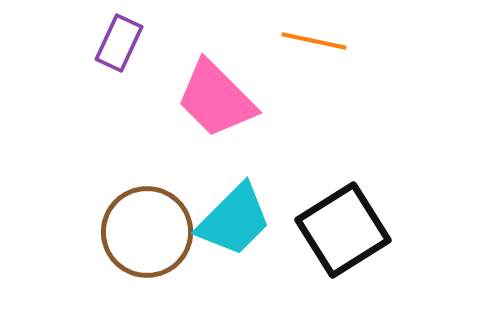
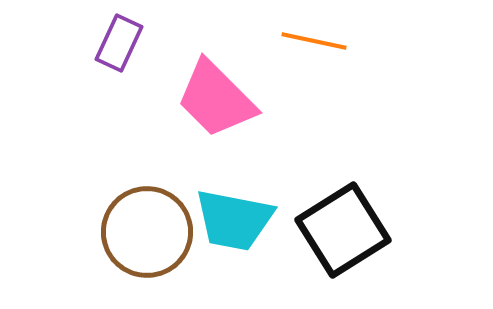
cyan trapezoid: rotated 56 degrees clockwise
